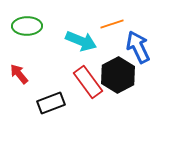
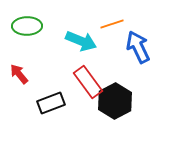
black hexagon: moved 3 px left, 26 px down
